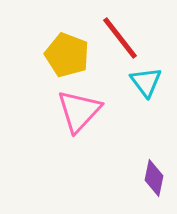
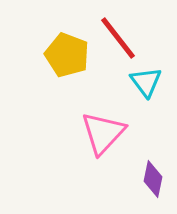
red line: moved 2 px left
pink triangle: moved 24 px right, 22 px down
purple diamond: moved 1 px left, 1 px down
